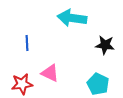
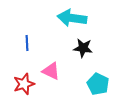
black star: moved 22 px left, 3 px down
pink triangle: moved 1 px right, 2 px up
red star: moved 2 px right; rotated 10 degrees counterclockwise
